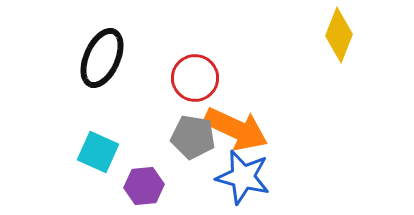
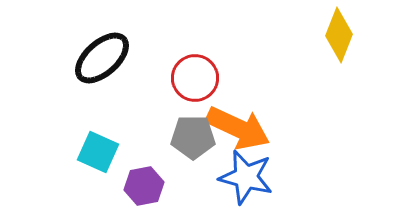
black ellipse: rotated 24 degrees clockwise
orange arrow: moved 2 px right, 1 px up
gray pentagon: rotated 9 degrees counterclockwise
blue star: moved 3 px right
purple hexagon: rotated 6 degrees counterclockwise
